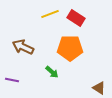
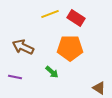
purple line: moved 3 px right, 3 px up
